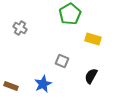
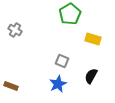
gray cross: moved 5 px left, 2 px down
blue star: moved 15 px right
